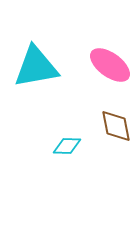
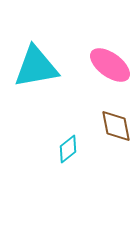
cyan diamond: moved 1 px right, 3 px down; rotated 40 degrees counterclockwise
